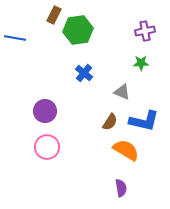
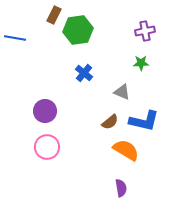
brown semicircle: rotated 18 degrees clockwise
